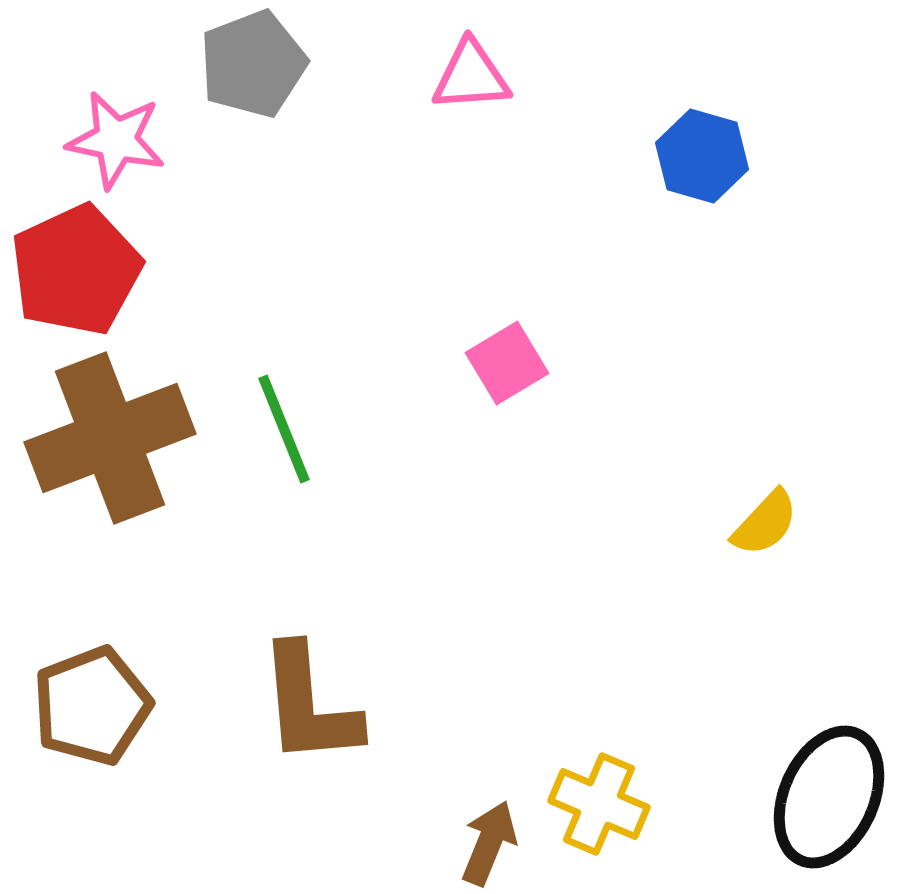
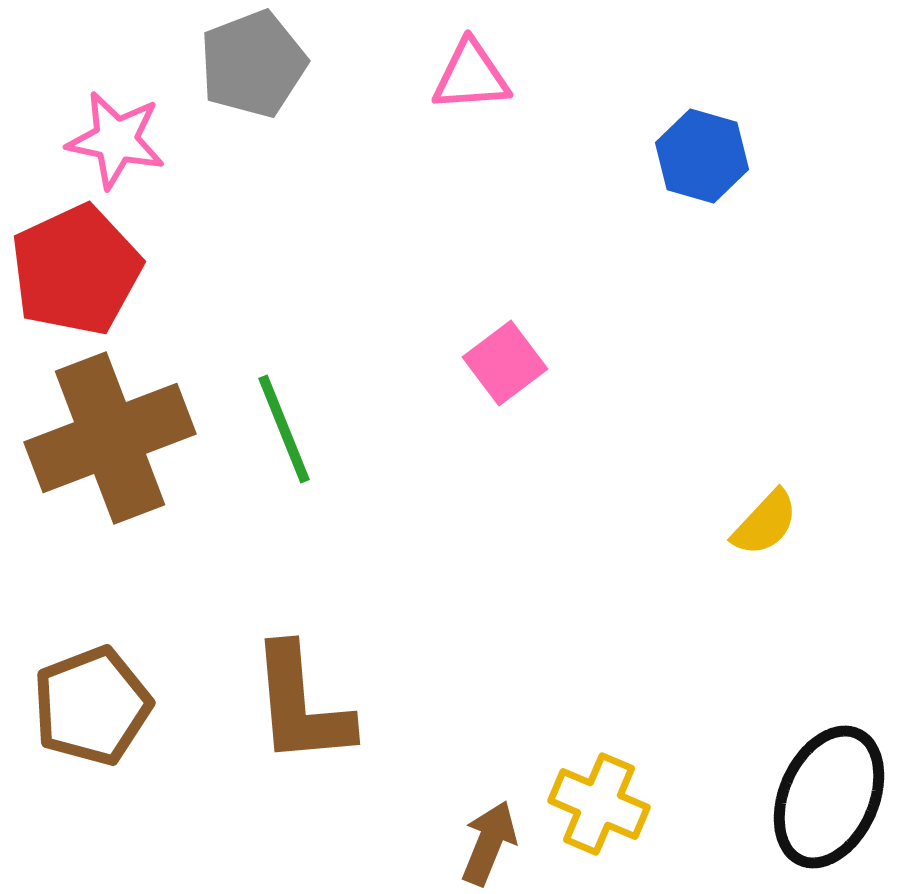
pink square: moved 2 px left; rotated 6 degrees counterclockwise
brown L-shape: moved 8 px left
